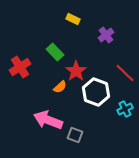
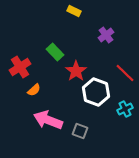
yellow rectangle: moved 1 px right, 8 px up
orange semicircle: moved 26 px left, 3 px down
gray square: moved 5 px right, 4 px up
